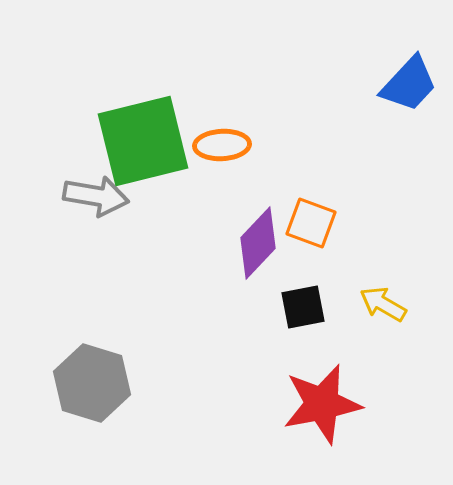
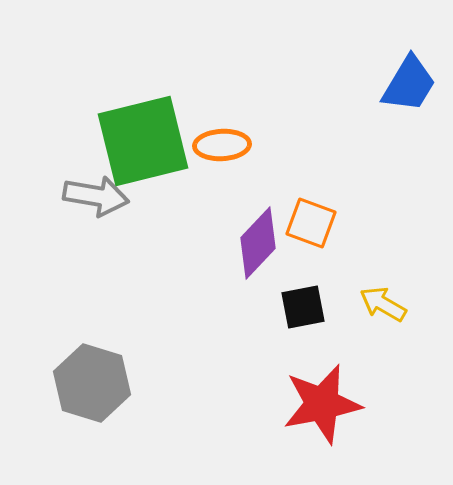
blue trapezoid: rotated 12 degrees counterclockwise
